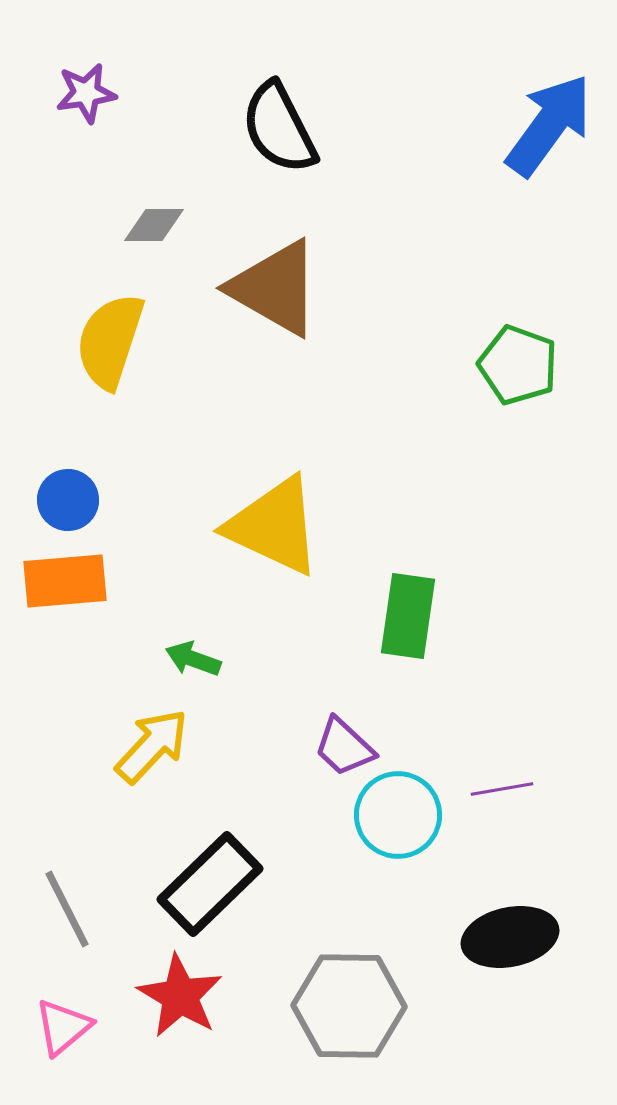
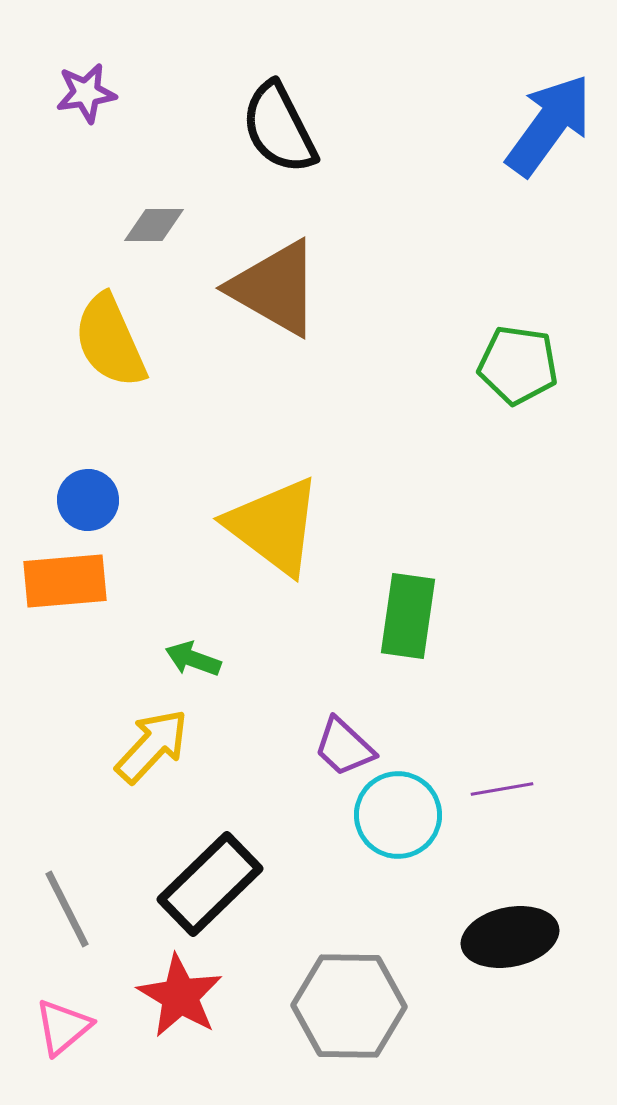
yellow semicircle: rotated 42 degrees counterclockwise
green pentagon: rotated 12 degrees counterclockwise
blue circle: moved 20 px right
yellow triangle: rotated 12 degrees clockwise
